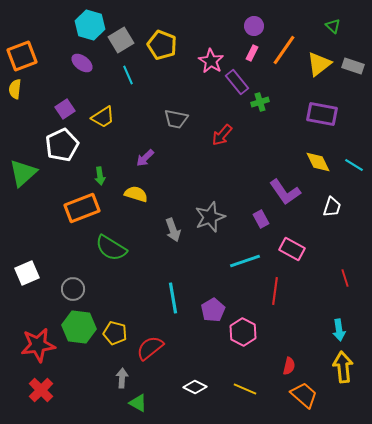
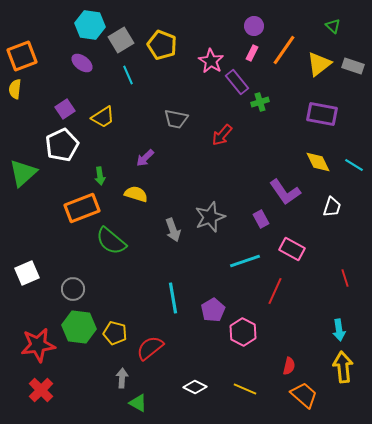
cyan hexagon at (90, 25): rotated 8 degrees counterclockwise
green semicircle at (111, 248): moved 7 px up; rotated 8 degrees clockwise
red line at (275, 291): rotated 16 degrees clockwise
